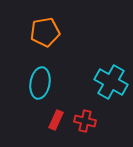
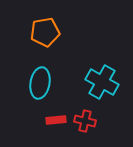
cyan cross: moved 9 px left
red rectangle: rotated 60 degrees clockwise
